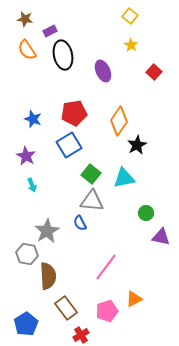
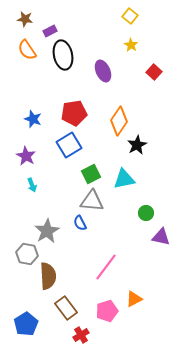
green square: rotated 24 degrees clockwise
cyan triangle: moved 1 px down
